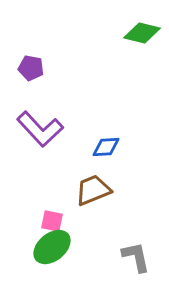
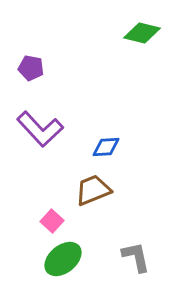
pink square: rotated 30 degrees clockwise
green ellipse: moved 11 px right, 12 px down
